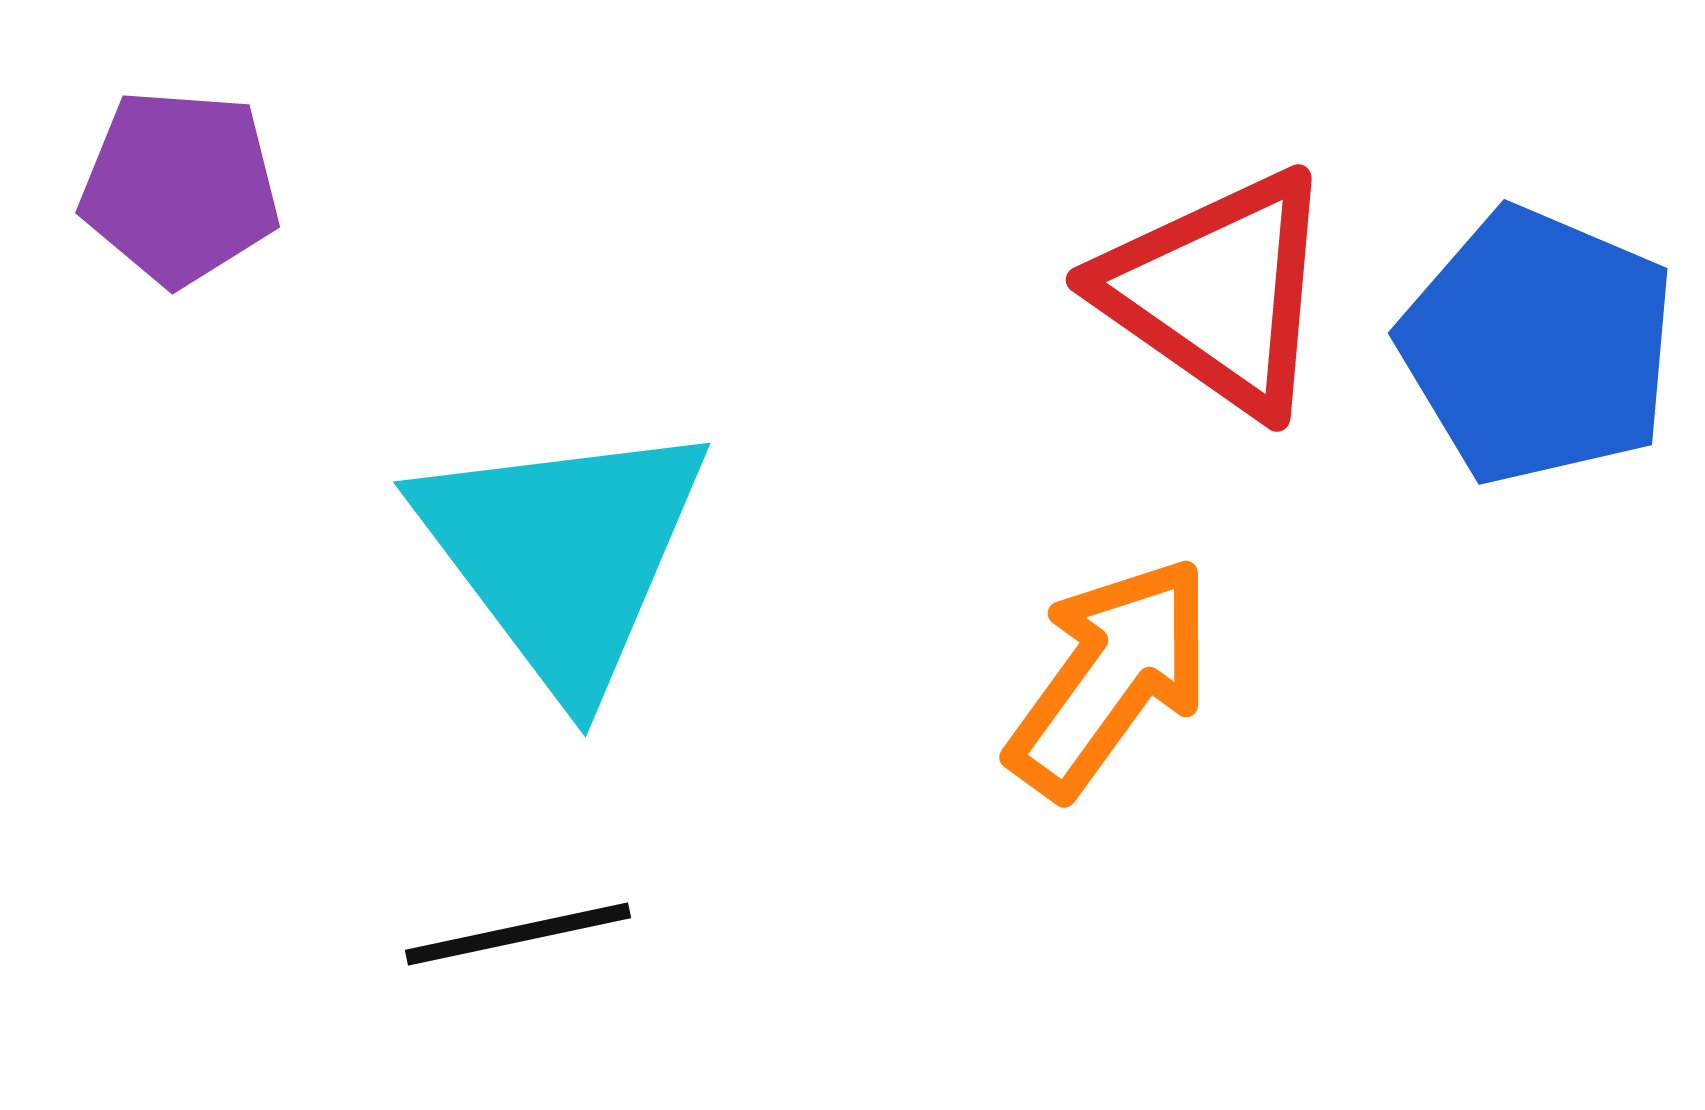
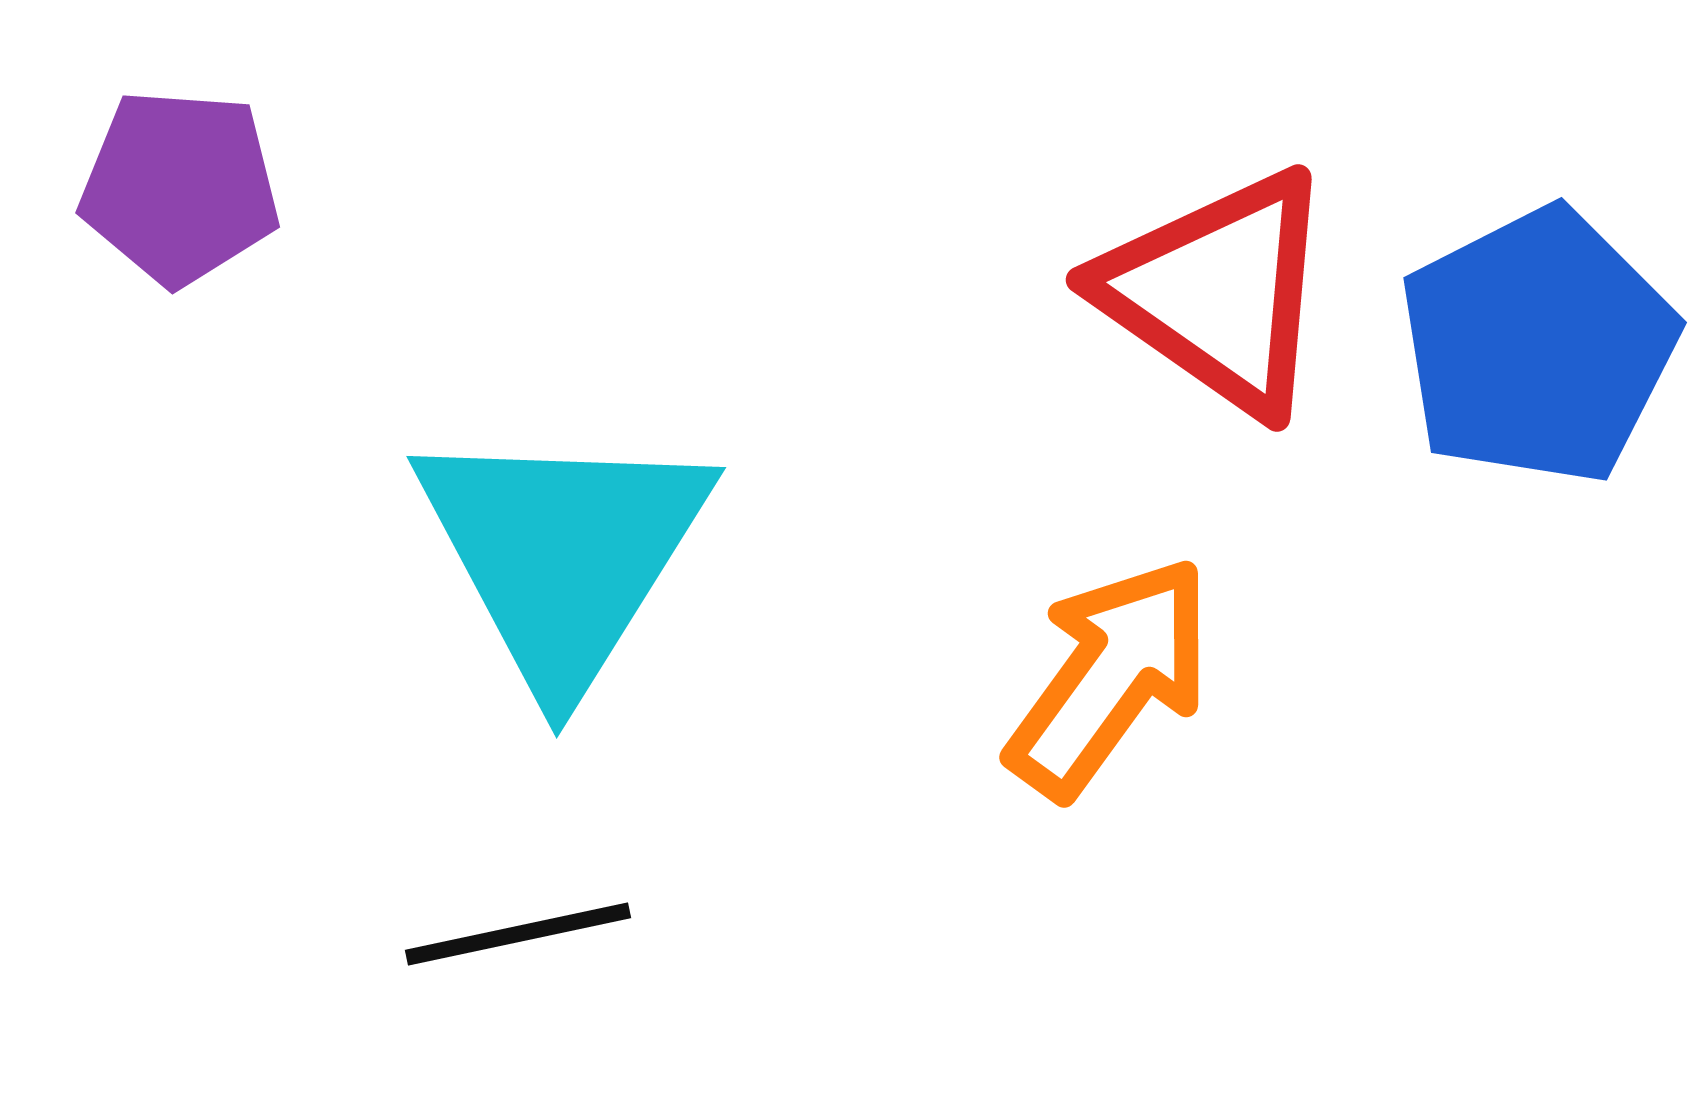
blue pentagon: rotated 22 degrees clockwise
cyan triangle: rotated 9 degrees clockwise
